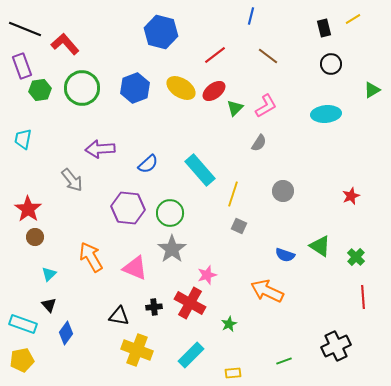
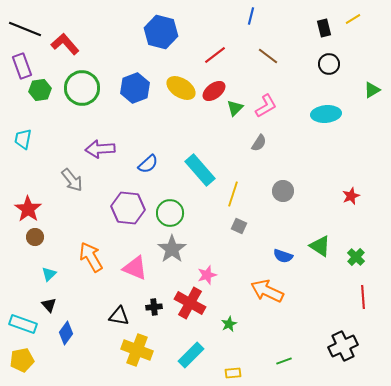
black circle at (331, 64): moved 2 px left
blue semicircle at (285, 255): moved 2 px left, 1 px down
black cross at (336, 346): moved 7 px right
